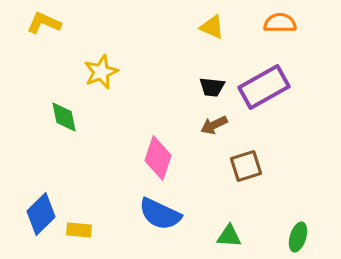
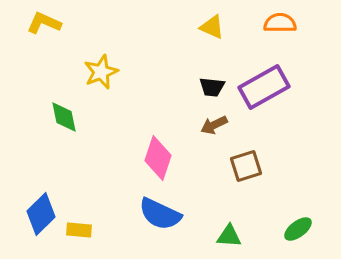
green ellipse: moved 8 px up; rotated 36 degrees clockwise
